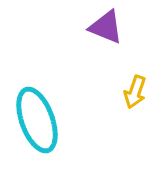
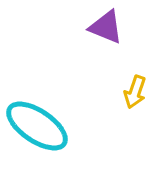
cyan ellipse: moved 6 px down; rotated 36 degrees counterclockwise
